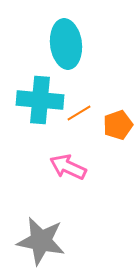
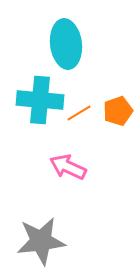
orange pentagon: moved 14 px up
gray star: rotated 18 degrees counterclockwise
